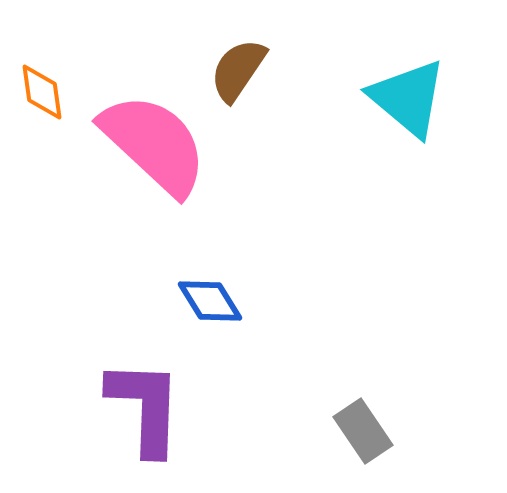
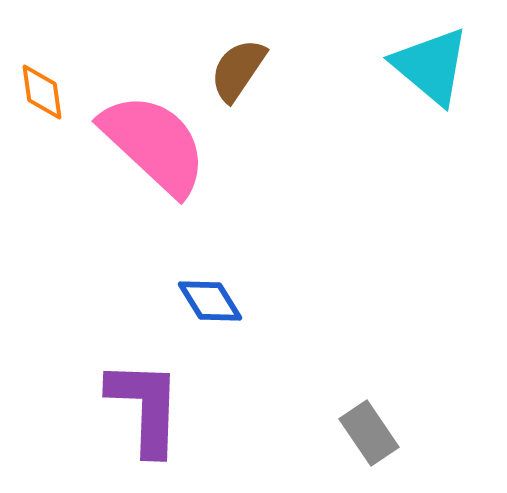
cyan triangle: moved 23 px right, 32 px up
gray rectangle: moved 6 px right, 2 px down
